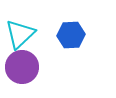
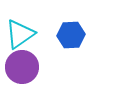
cyan triangle: rotated 8 degrees clockwise
